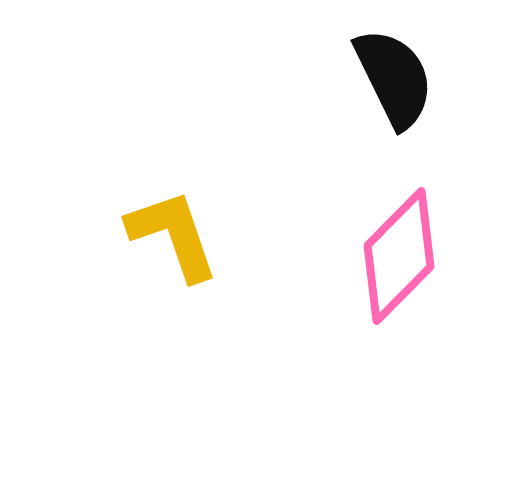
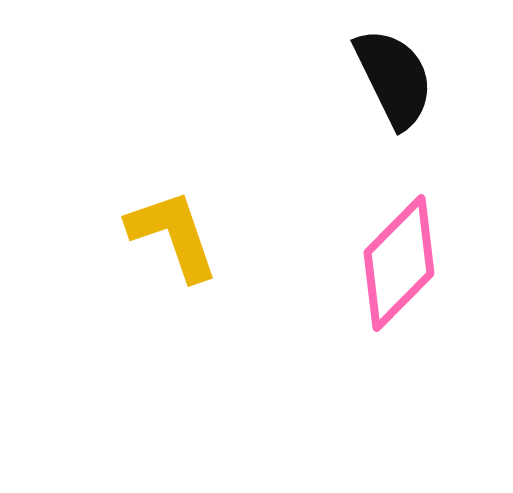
pink diamond: moved 7 px down
